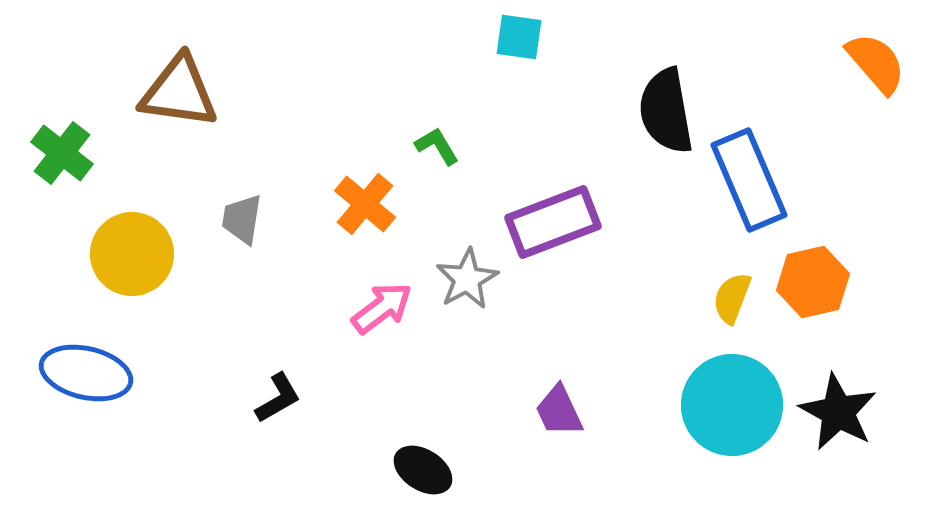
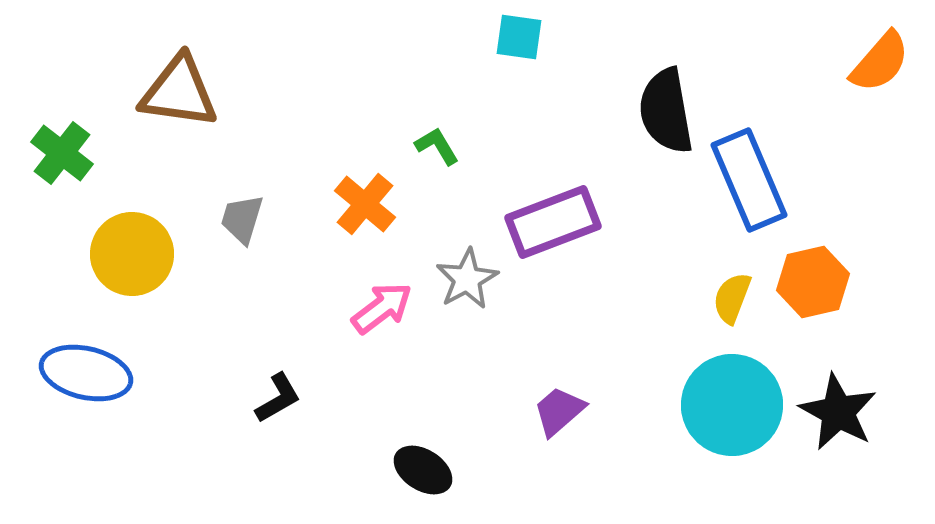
orange semicircle: moved 4 px right, 1 px up; rotated 82 degrees clockwise
gray trapezoid: rotated 8 degrees clockwise
purple trapezoid: rotated 74 degrees clockwise
